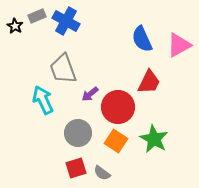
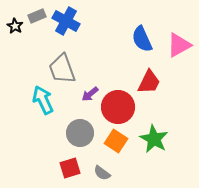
gray trapezoid: moved 1 px left
gray circle: moved 2 px right
red square: moved 6 px left
